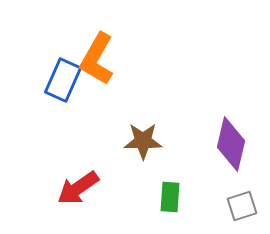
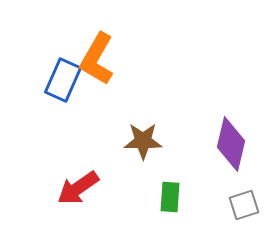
gray square: moved 2 px right, 1 px up
